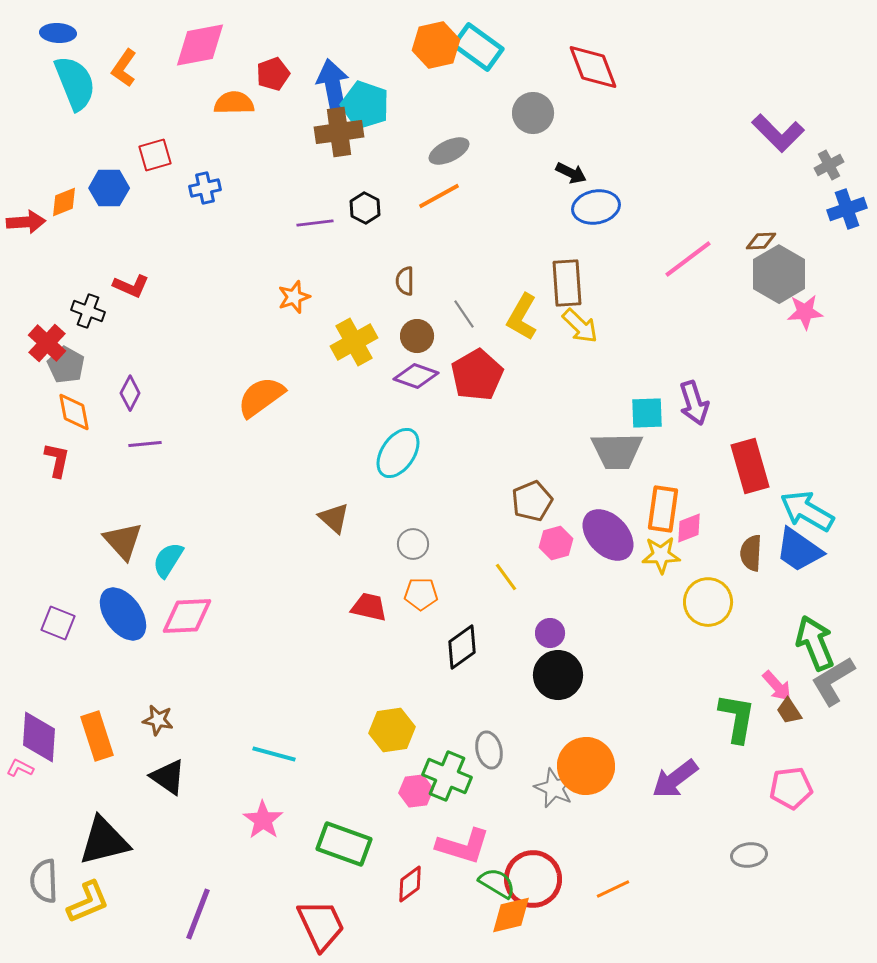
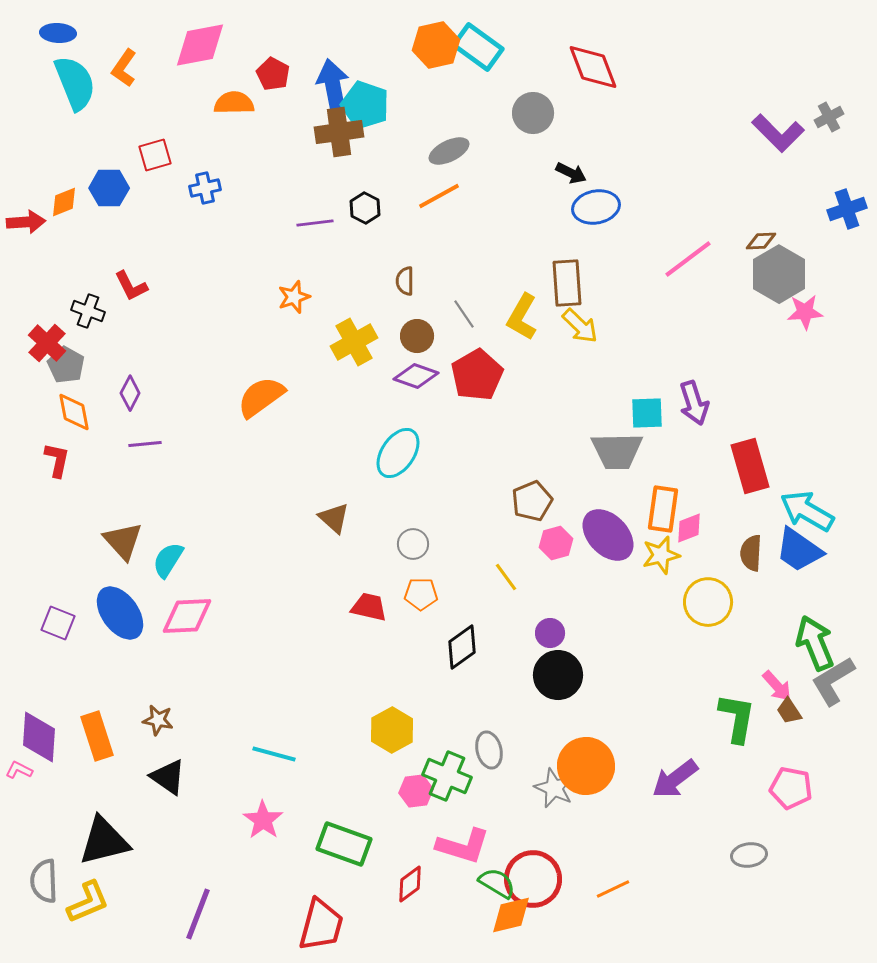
red pentagon at (273, 74): rotated 24 degrees counterclockwise
gray cross at (829, 165): moved 48 px up
red L-shape at (131, 286): rotated 39 degrees clockwise
yellow star at (661, 555): rotated 12 degrees counterclockwise
blue ellipse at (123, 614): moved 3 px left, 1 px up
yellow hexagon at (392, 730): rotated 21 degrees counterclockwise
pink L-shape at (20, 768): moved 1 px left, 2 px down
pink pentagon at (791, 788): rotated 18 degrees clockwise
red trapezoid at (321, 925): rotated 40 degrees clockwise
